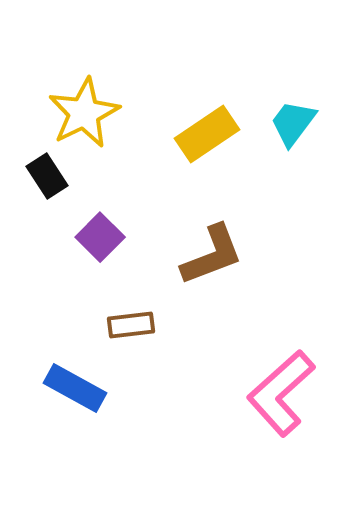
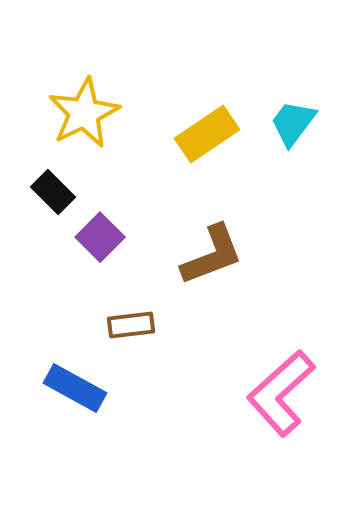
black rectangle: moved 6 px right, 16 px down; rotated 12 degrees counterclockwise
